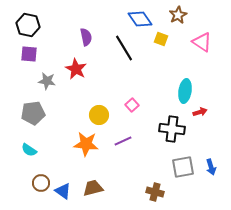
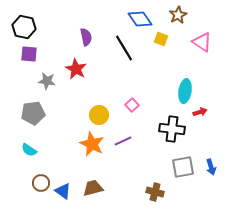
black hexagon: moved 4 px left, 2 px down
orange star: moved 6 px right; rotated 20 degrees clockwise
